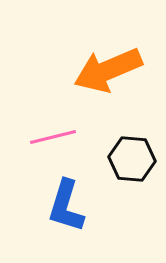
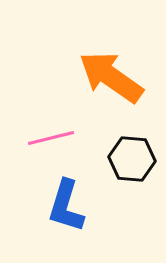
orange arrow: moved 3 px right, 7 px down; rotated 58 degrees clockwise
pink line: moved 2 px left, 1 px down
